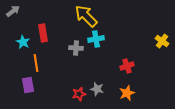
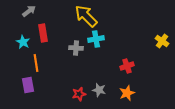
gray arrow: moved 16 px right
gray star: moved 2 px right, 1 px down
